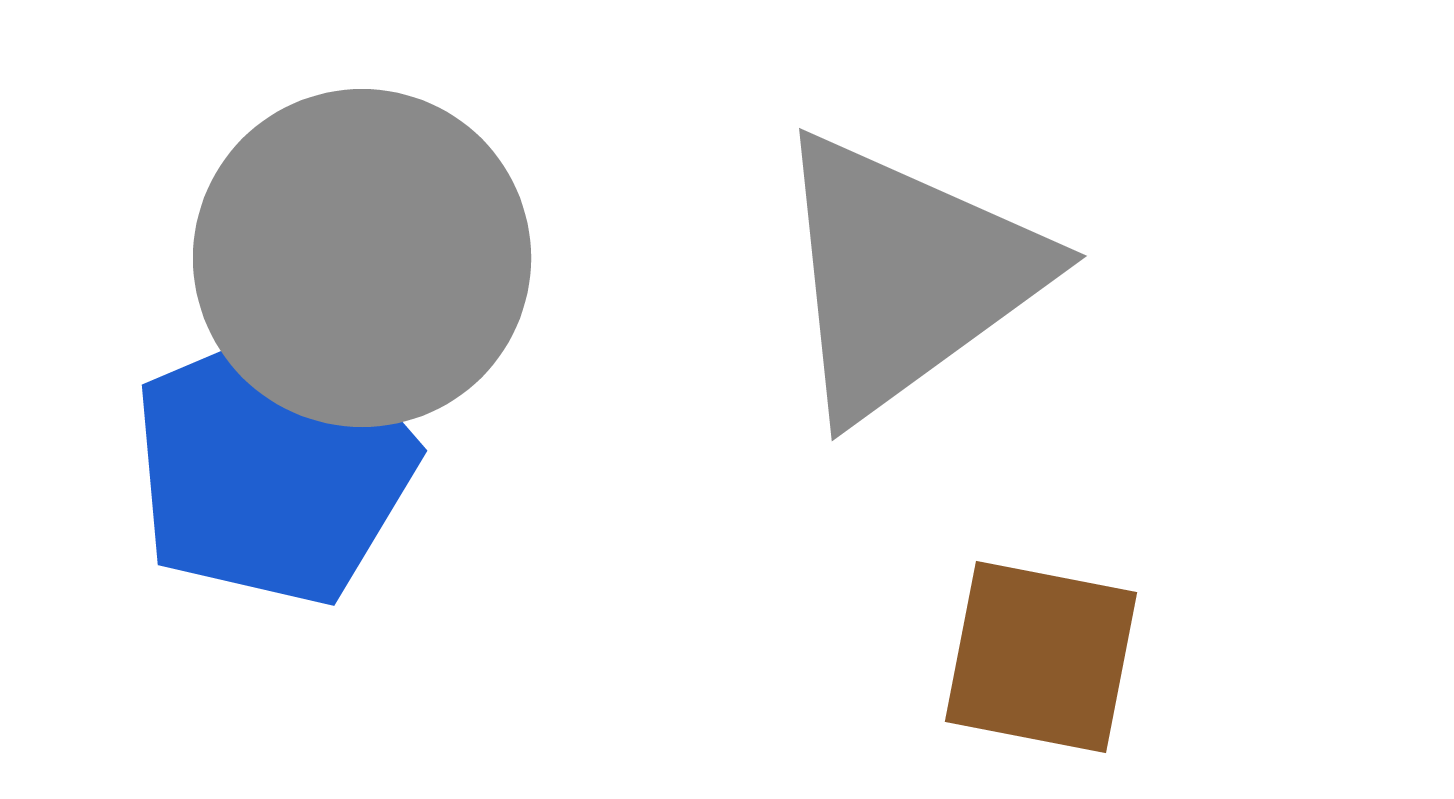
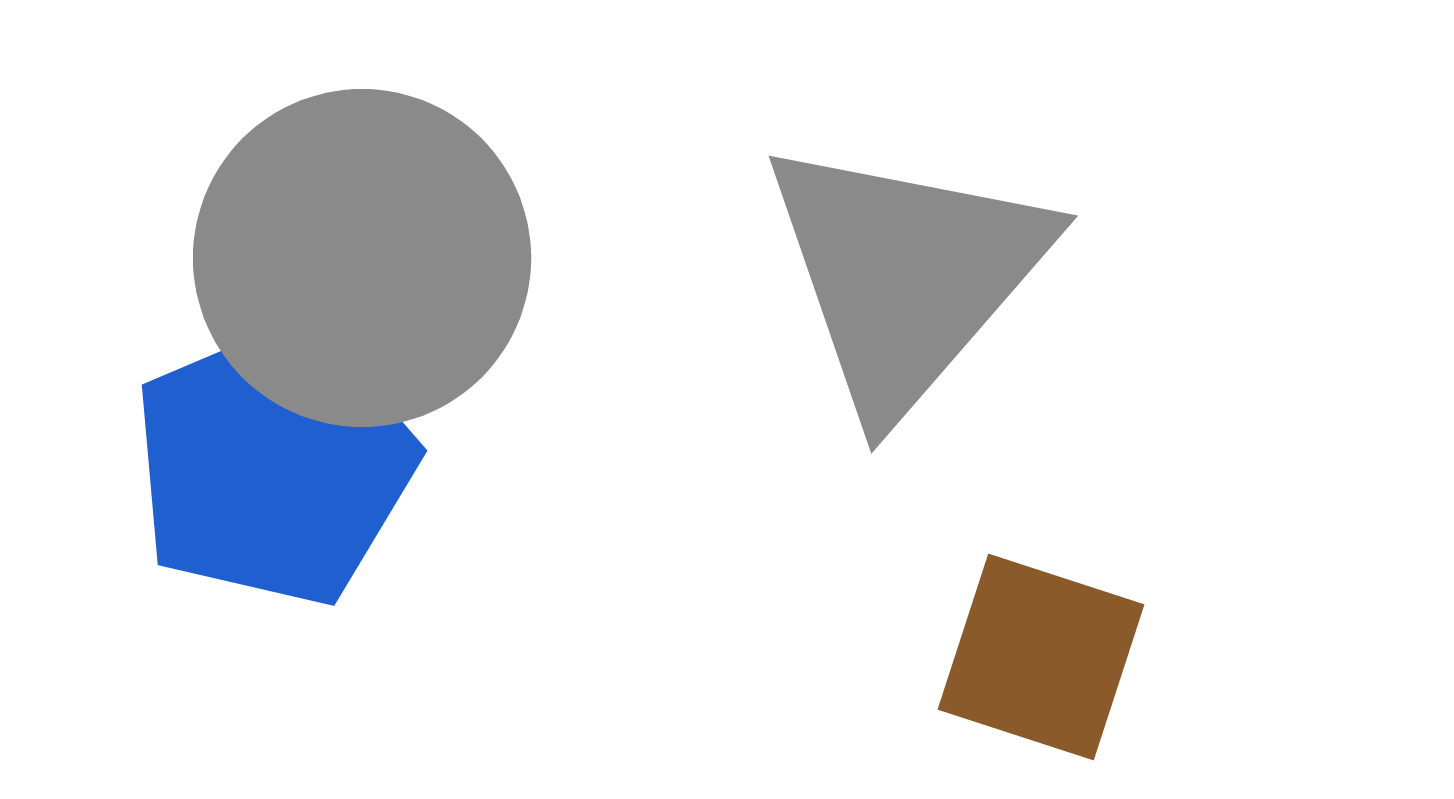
gray triangle: rotated 13 degrees counterclockwise
brown square: rotated 7 degrees clockwise
